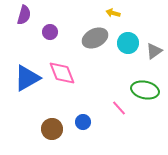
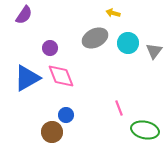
purple semicircle: rotated 18 degrees clockwise
purple circle: moved 16 px down
gray triangle: rotated 18 degrees counterclockwise
pink diamond: moved 1 px left, 3 px down
green ellipse: moved 40 px down
pink line: rotated 21 degrees clockwise
blue circle: moved 17 px left, 7 px up
brown circle: moved 3 px down
